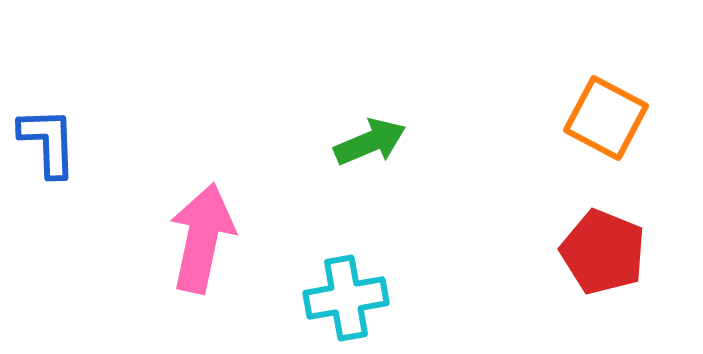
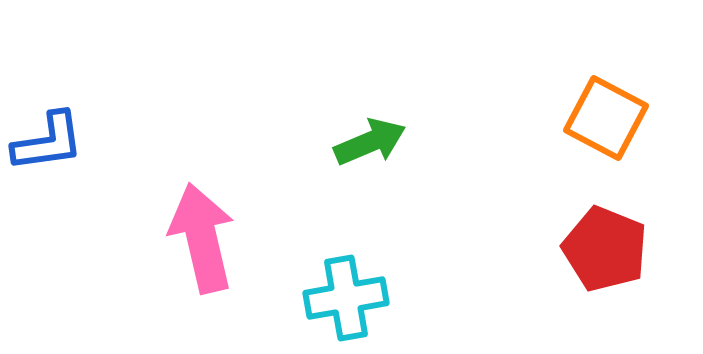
blue L-shape: rotated 84 degrees clockwise
pink arrow: rotated 25 degrees counterclockwise
red pentagon: moved 2 px right, 3 px up
